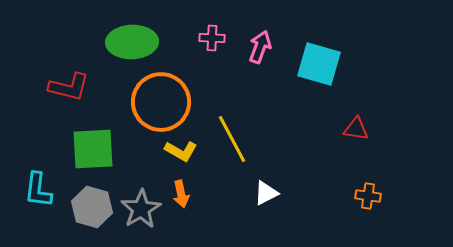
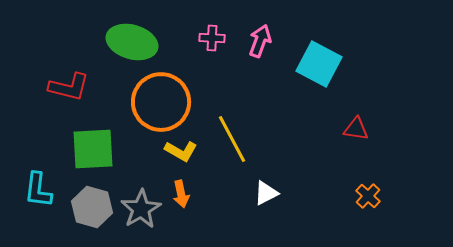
green ellipse: rotated 18 degrees clockwise
pink arrow: moved 6 px up
cyan square: rotated 12 degrees clockwise
orange cross: rotated 35 degrees clockwise
